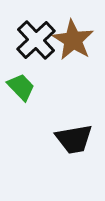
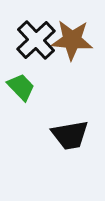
brown star: moved 1 px left; rotated 27 degrees counterclockwise
black trapezoid: moved 4 px left, 4 px up
